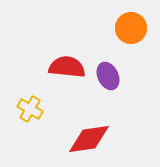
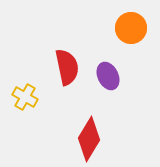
red semicircle: rotated 72 degrees clockwise
yellow cross: moved 5 px left, 12 px up
red diamond: rotated 51 degrees counterclockwise
